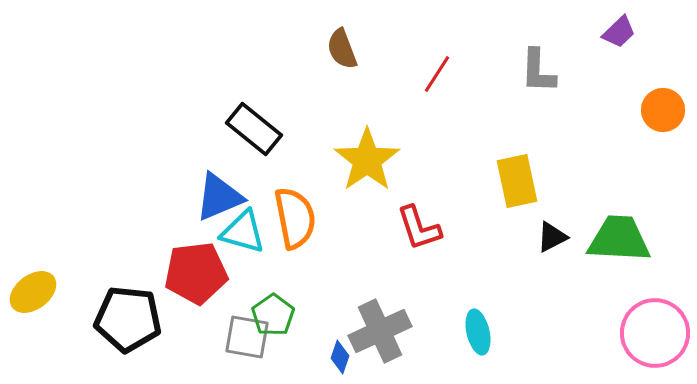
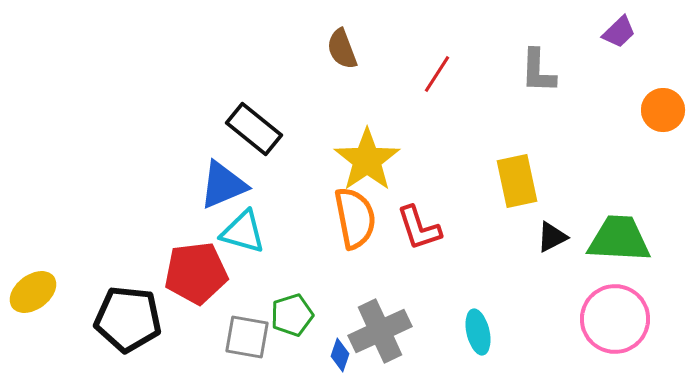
blue triangle: moved 4 px right, 12 px up
orange semicircle: moved 60 px right
green pentagon: moved 19 px right; rotated 18 degrees clockwise
pink circle: moved 40 px left, 14 px up
blue diamond: moved 2 px up
